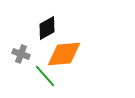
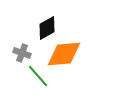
gray cross: moved 1 px right, 1 px up
green line: moved 7 px left
